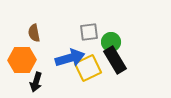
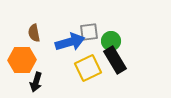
green circle: moved 1 px up
blue arrow: moved 16 px up
